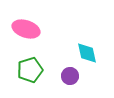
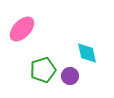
pink ellipse: moved 4 px left; rotated 64 degrees counterclockwise
green pentagon: moved 13 px right
